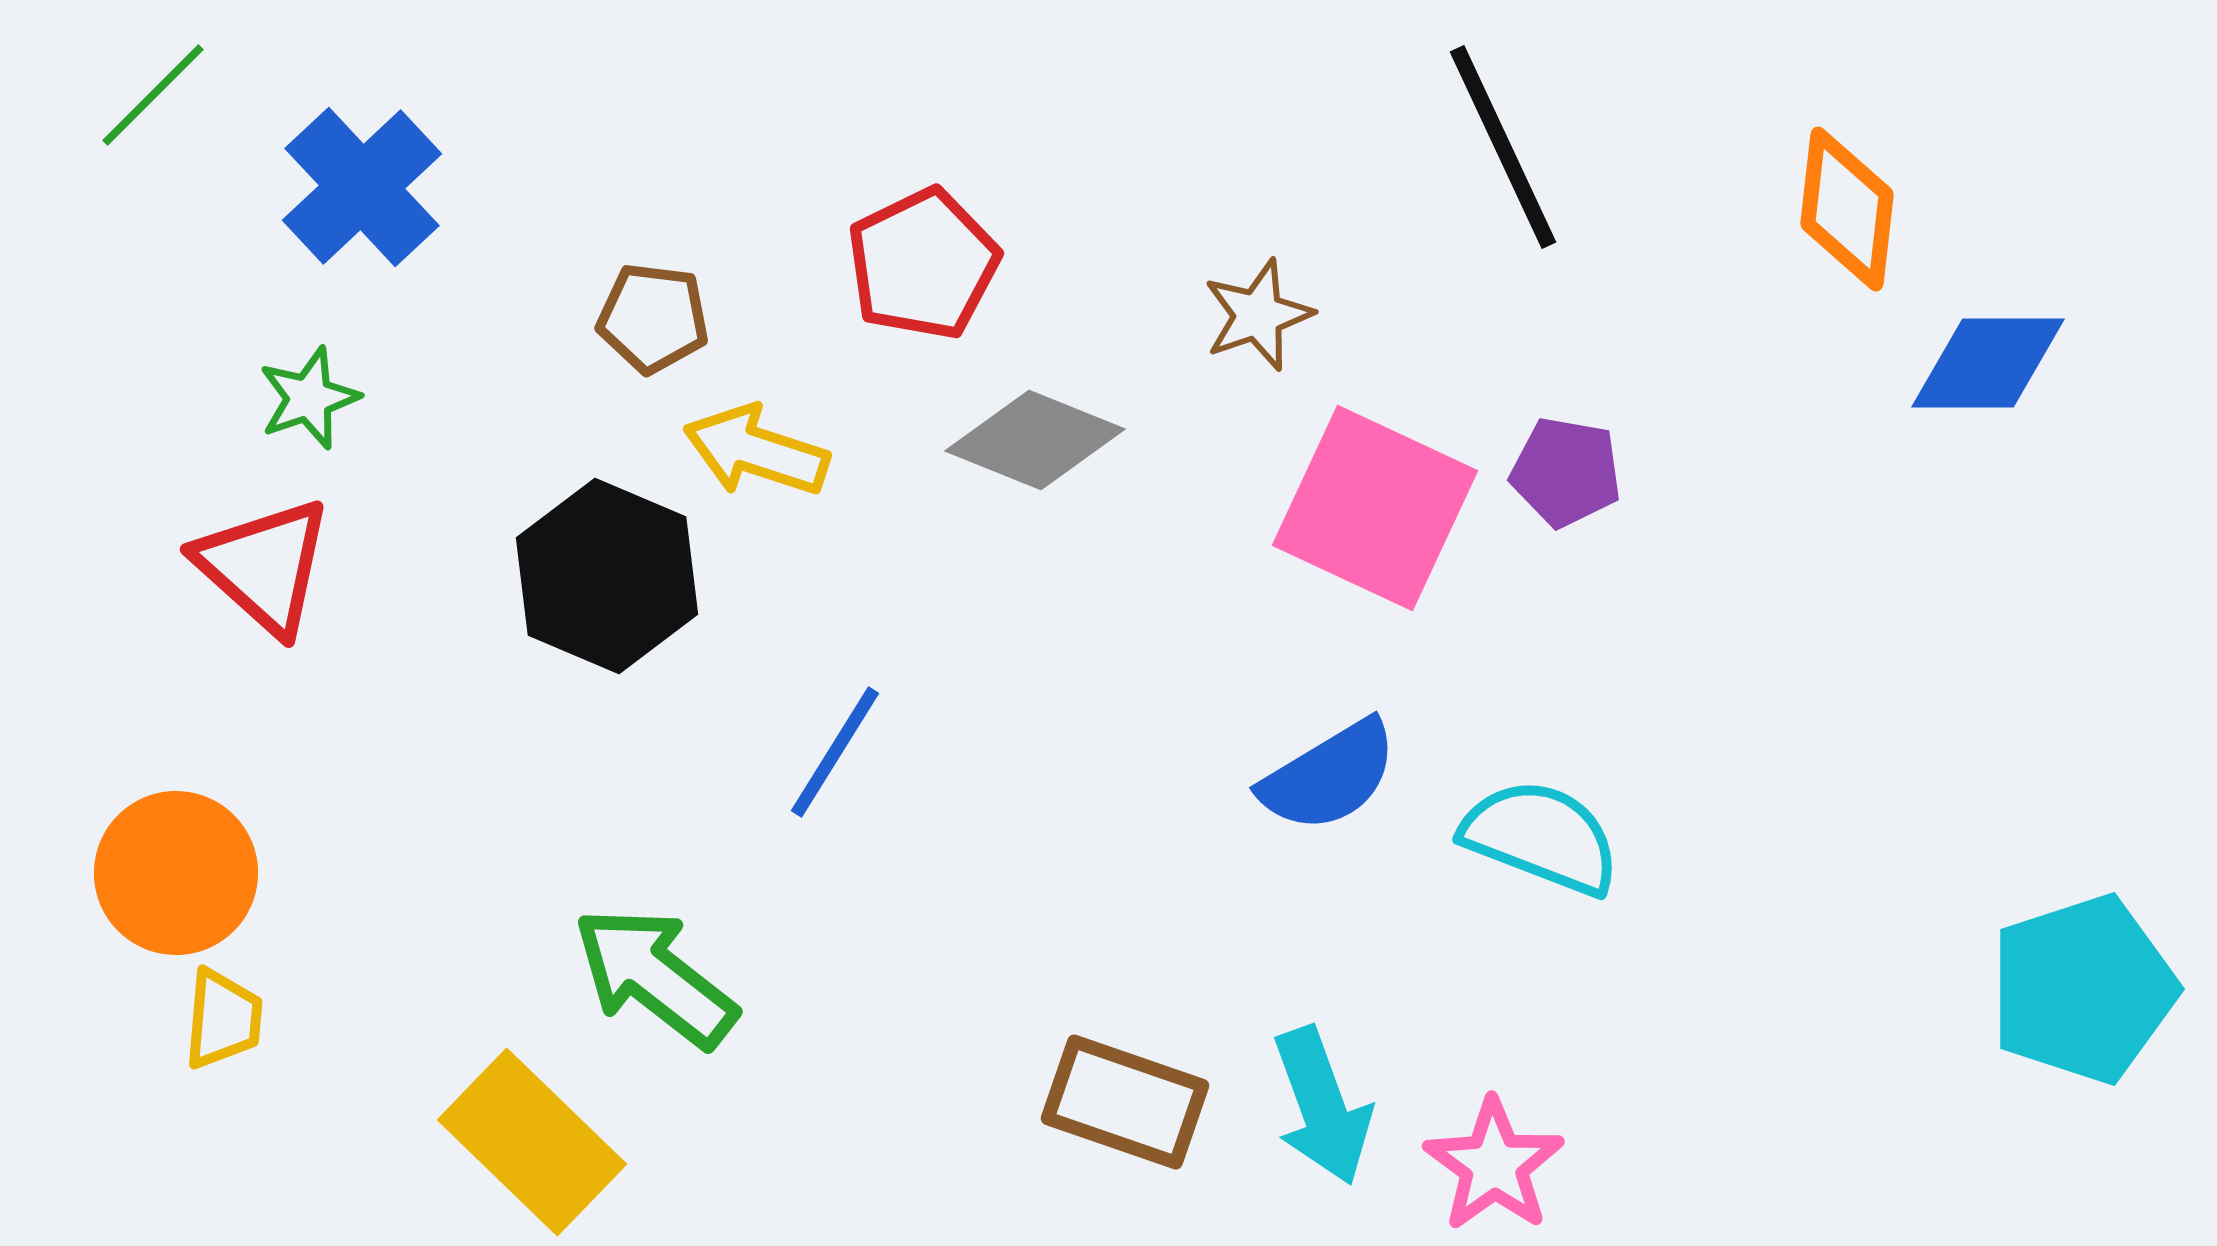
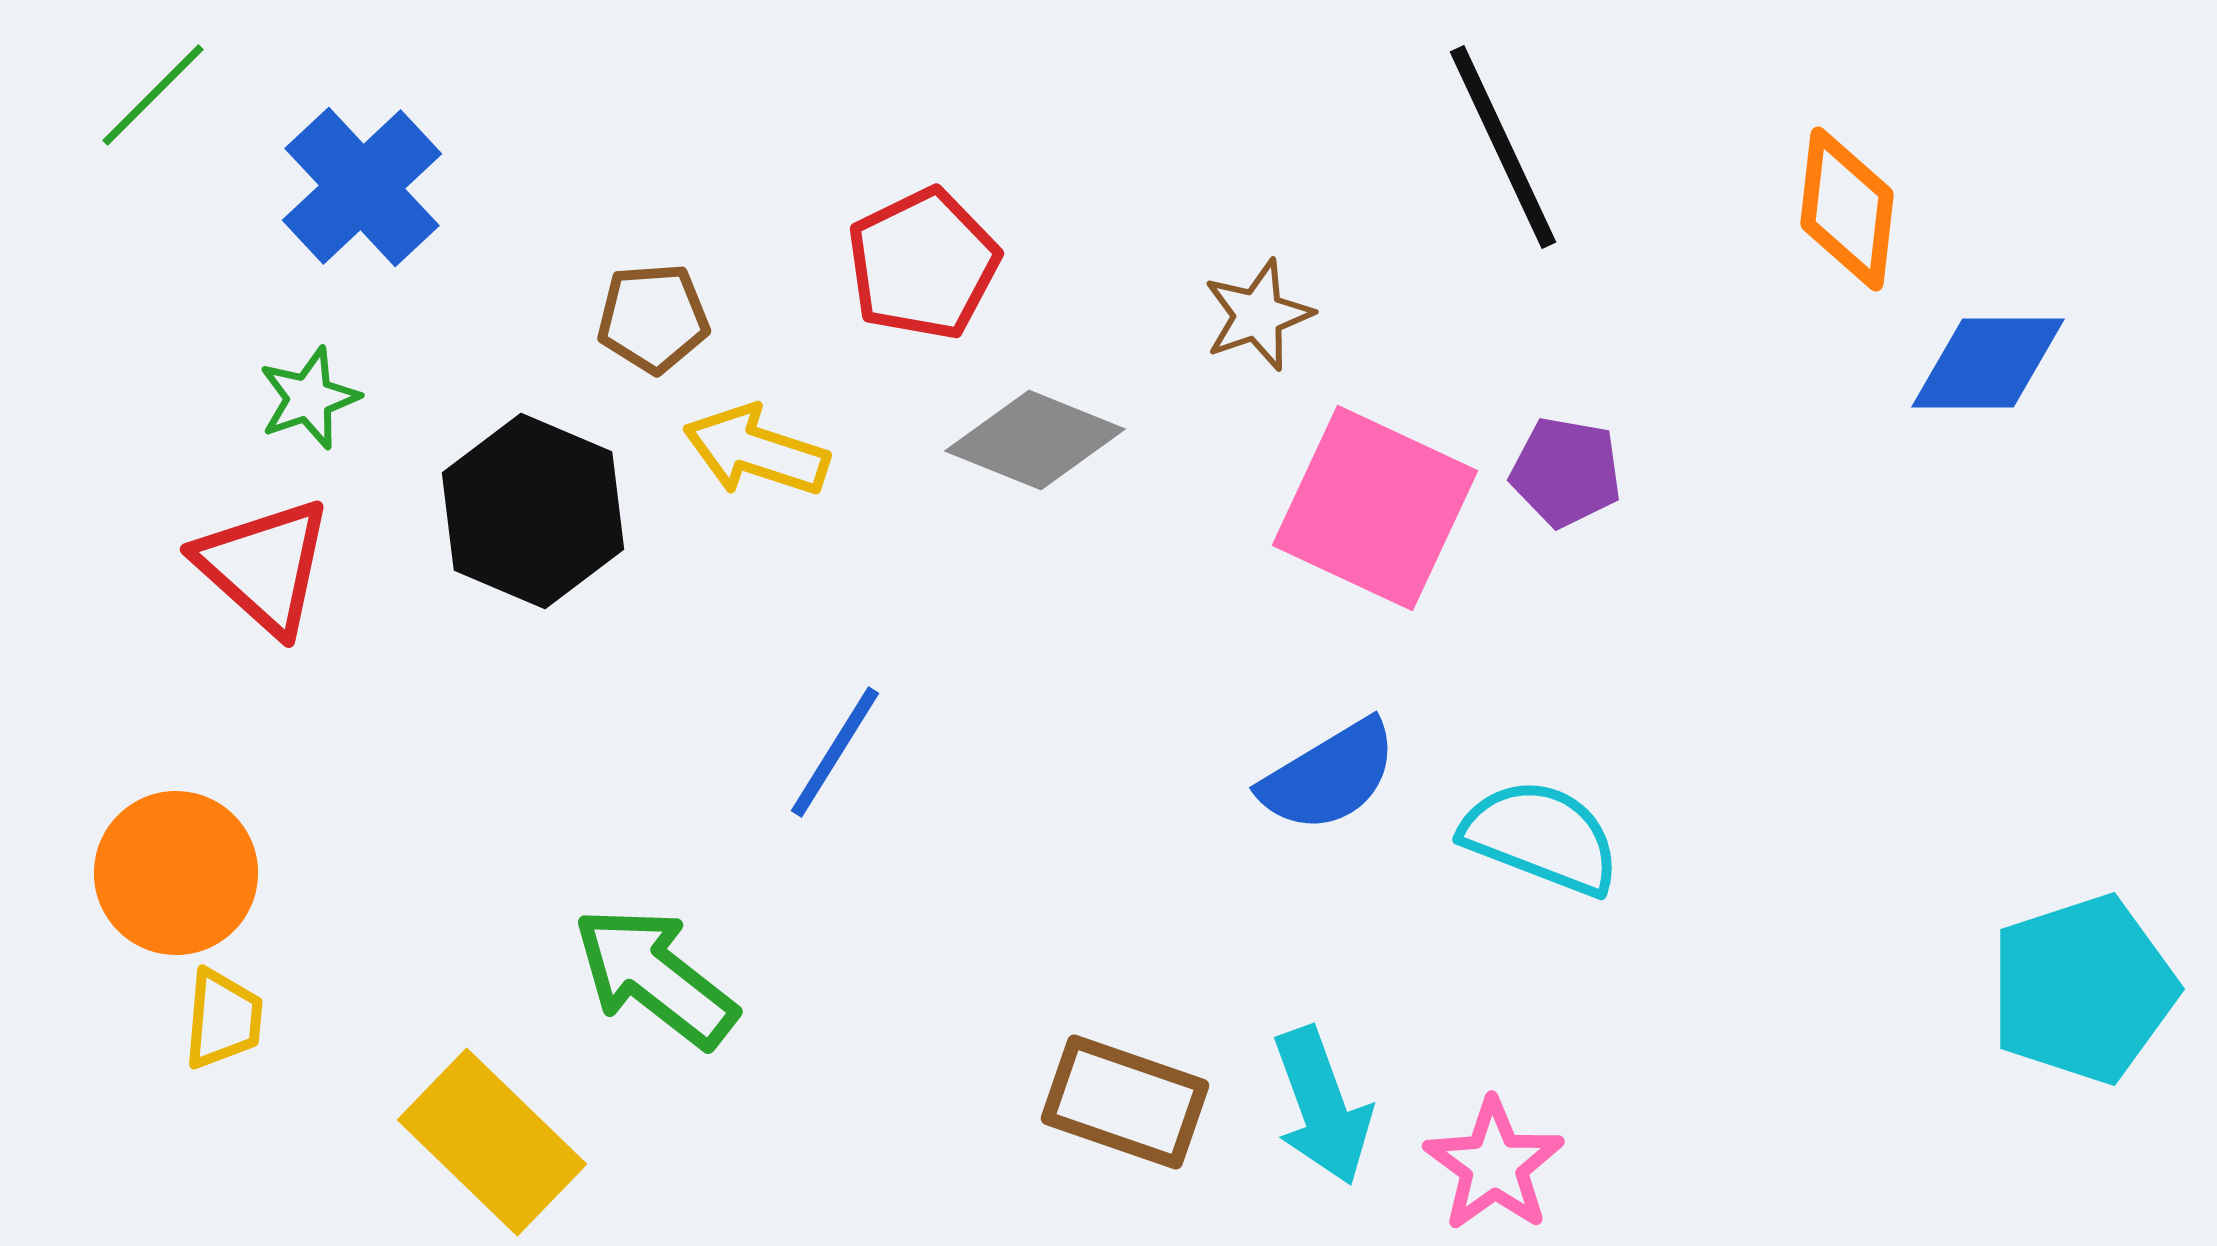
brown pentagon: rotated 11 degrees counterclockwise
black hexagon: moved 74 px left, 65 px up
yellow rectangle: moved 40 px left
